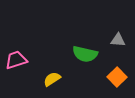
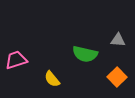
yellow semicircle: rotated 96 degrees counterclockwise
